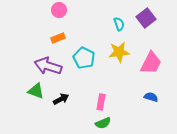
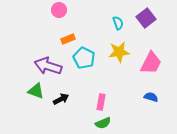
cyan semicircle: moved 1 px left, 1 px up
orange rectangle: moved 10 px right, 1 px down
